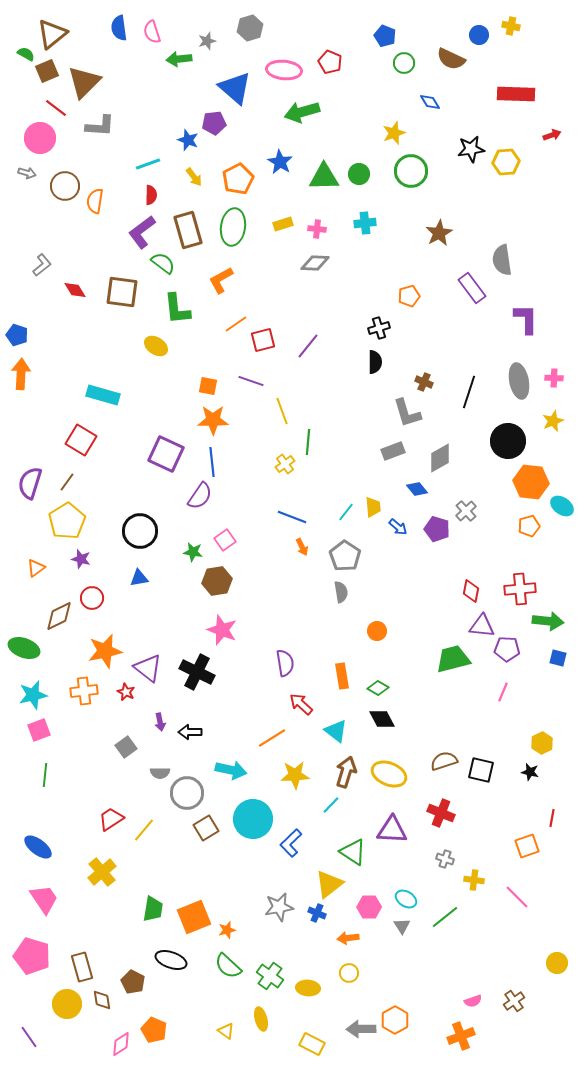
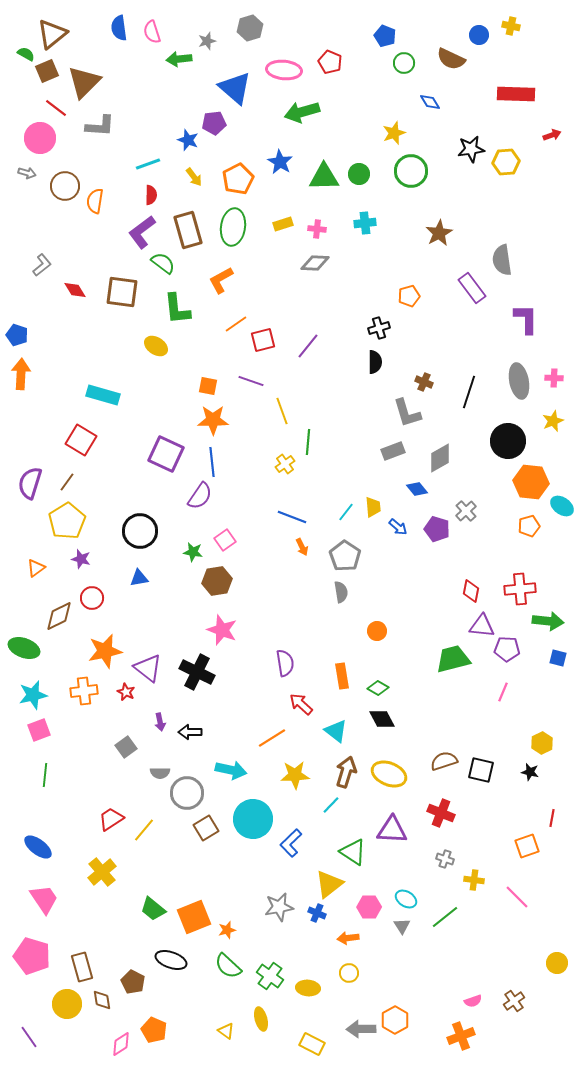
green trapezoid at (153, 909): rotated 120 degrees clockwise
